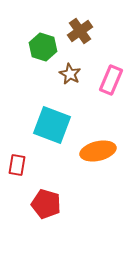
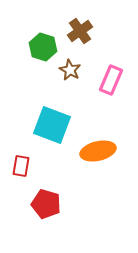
brown star: moved 4 px up
red rectangle: moved 4 px right, 1 px down
